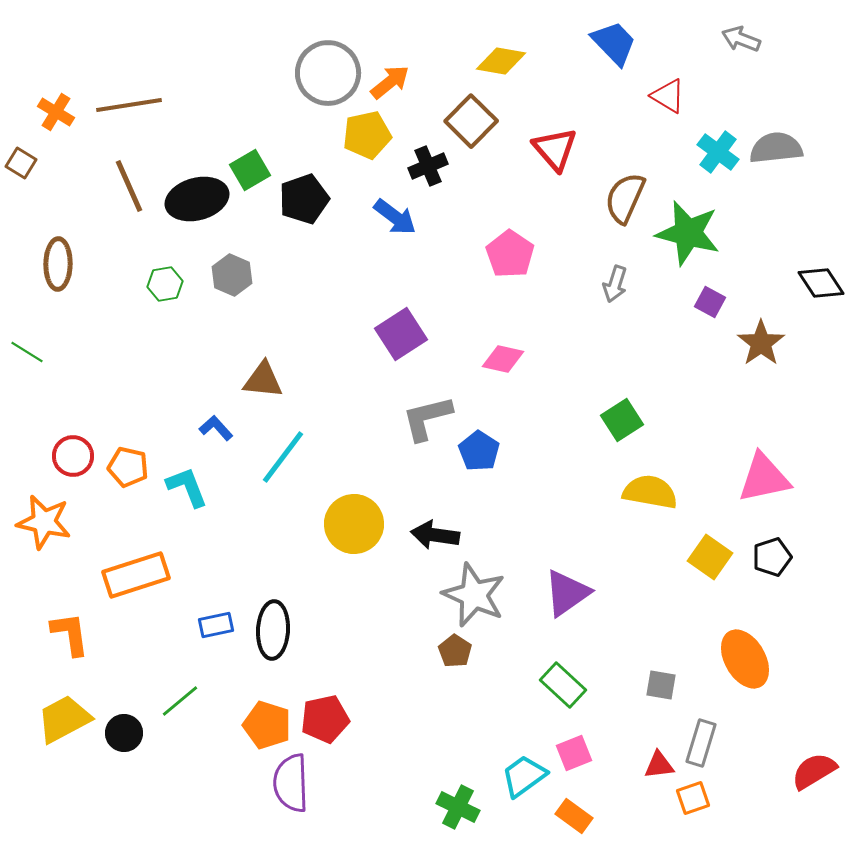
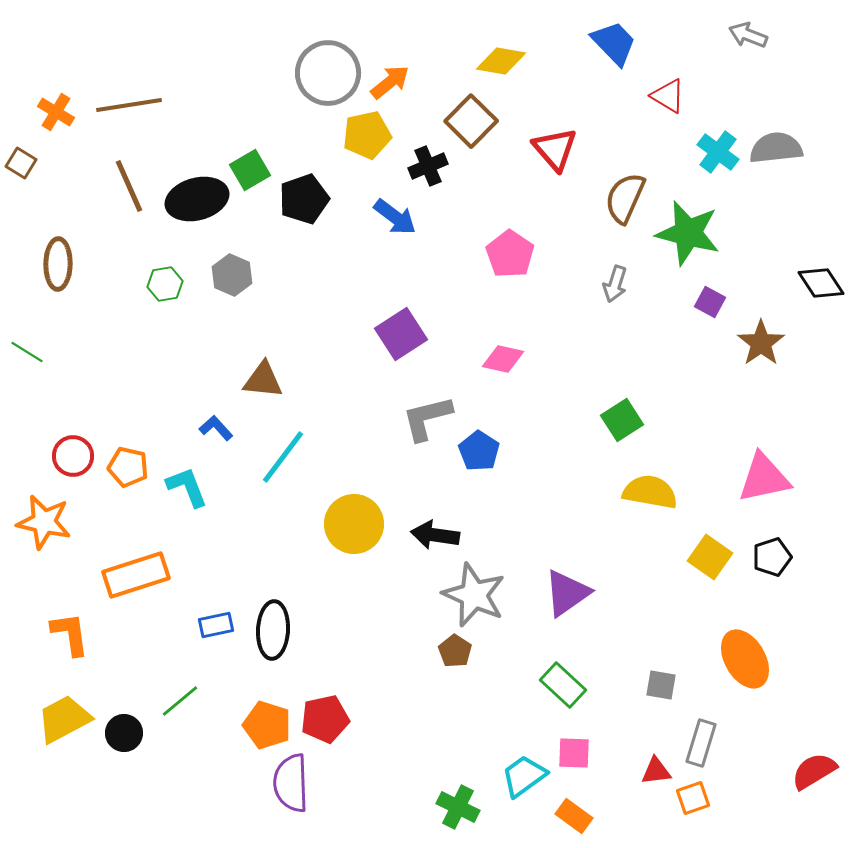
gray arrow at (741, 39): moved 7 px right, 4 px up
pink square at (574, 753): rotated 24 degrees clockwise
red triangle at (659, 765): moved 3 px left, 6 px down
